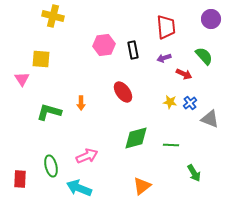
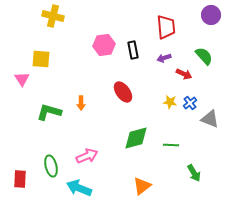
purple circle: moved 4 px up
